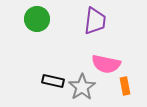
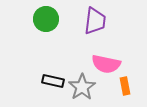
green circle: moved 9 px right
